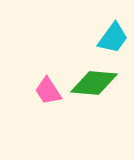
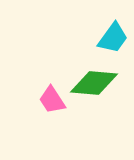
pink trapezoid: moved 4 px right, 9 px down
